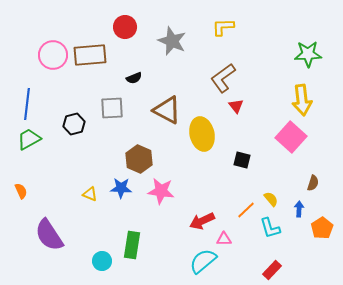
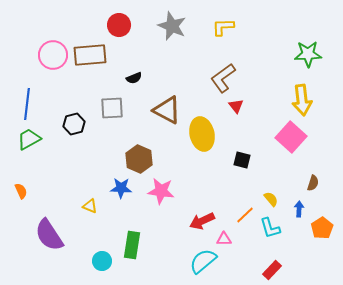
red circle: moved 6 px left, 2 px up
gray star: moved 15 px up
yellow triangle: moved 12 px down
orange line: moved 1 px left, 5 px down
